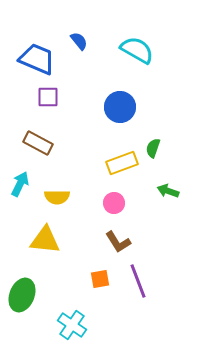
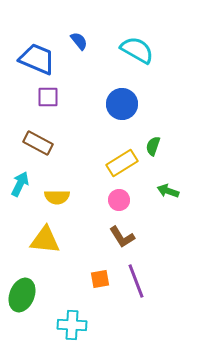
blue circle: moved 2 px right, 3 px up
green semicircle: moved 2 px up
yellow rectangle: rotated 12 degrees counterclockwise
pink circle: moved 5 px right, 3 px up
brown L-shape: moved 4 px right, 5 px up
purple line: moved 2 px left
cyan cross: rotated 32 degrees counterclockwise
